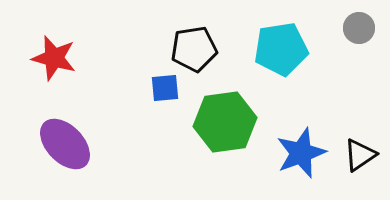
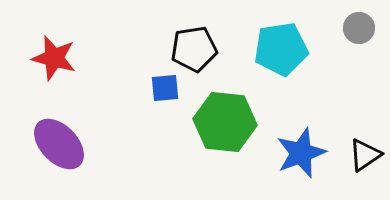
green hexagon: rotated 14 degrees clockwise
purple ellipse: moved 6 px left
black triangle: moved 5 px right
